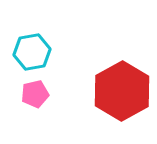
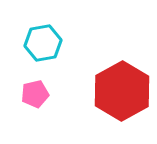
cyan hexagon: moved 11 px right, 9 px up
